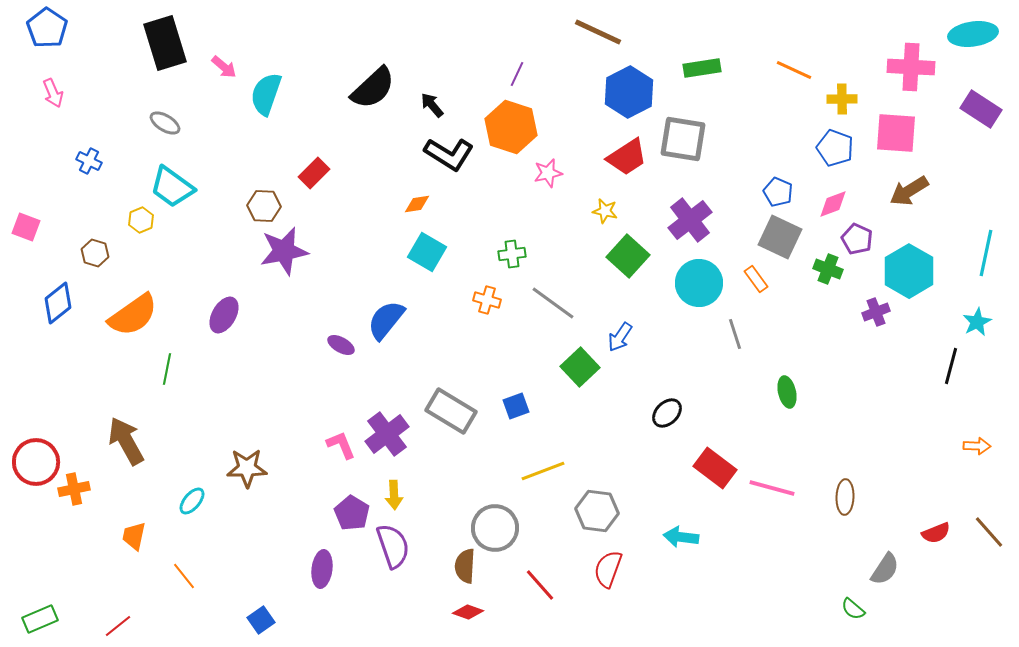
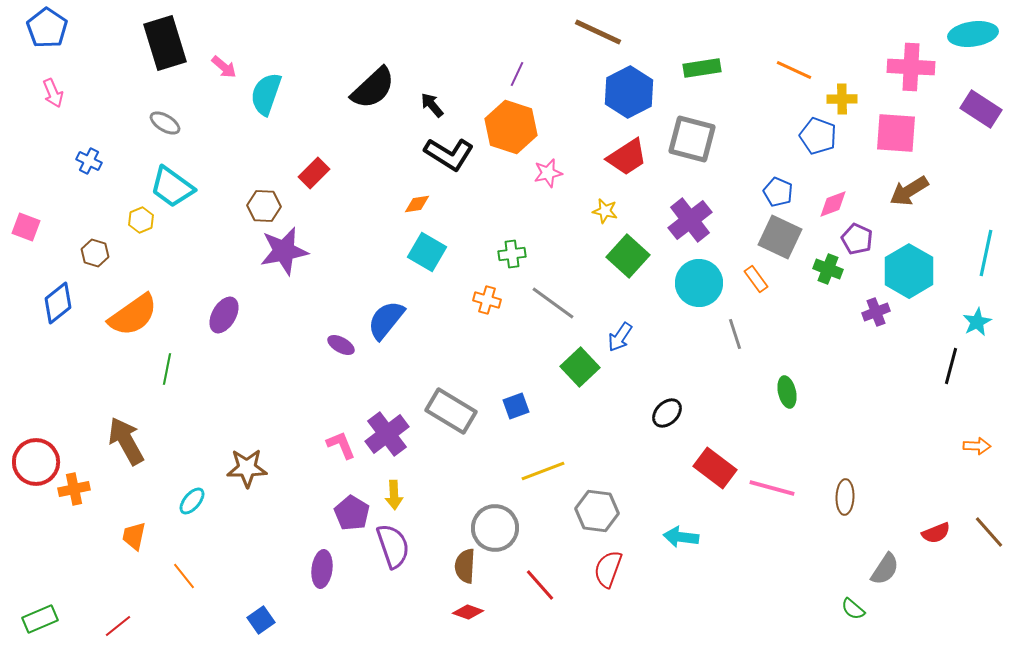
gray square at (683, 139): moved 9 px right; rotated 6 degrees clockwise
blue pentagon at (835, 148): moved 17 px left, 12 px up
